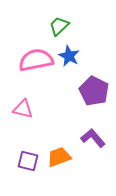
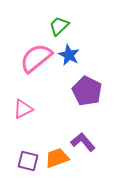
blue star: moved 1 px up
pink semicircle: moved 2 px up; rotated 28 degrees counterclockwise
purple pentagon: moved 7 px left
pink triangle: rotated 40 degrees counterclockwise
purple L-shape: moved 10 px left, 4 px down
orange trapezoid: moved 2 px left, 1 px down
